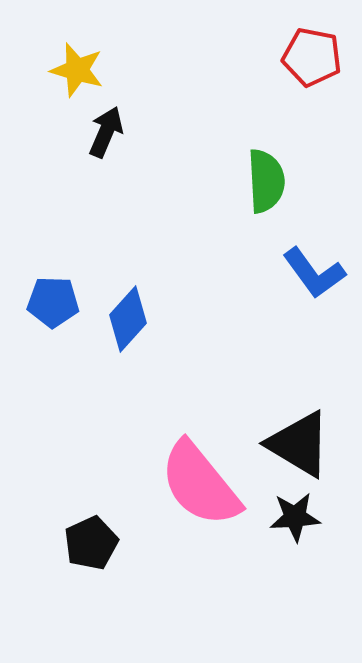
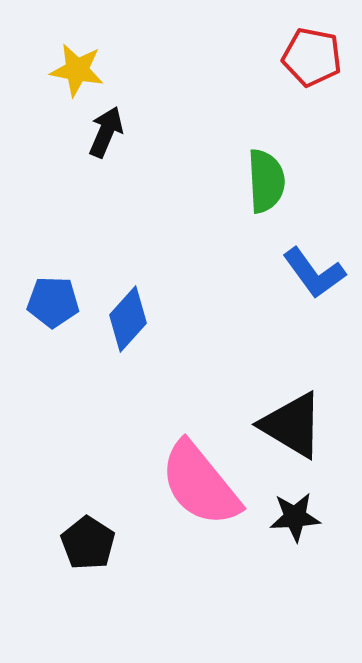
yellow star: rotated 6 degrees counterclockwise
black triangle: moved 7 px left, 19 px up
black pentagon: moved 3 px left; rotated 14 degrees counterclockwise
